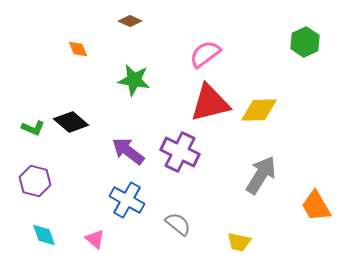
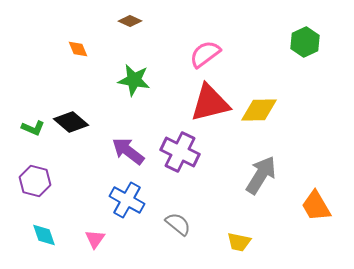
pink triangle: rotated 25 degrees clockwise
